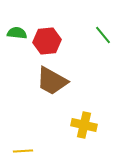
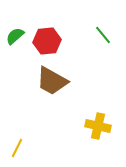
green semicircle: moved 2 px left, 3 px down; rotated 48 degrees counterclockwise
yellow cross: moved 14 px right, 1 px down
yellow line: moved 6 px left, 3 px up; rotated 60 degrees counterclockwise
